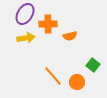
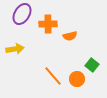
purple ellipse: moved 3 px left
yellow arrow: moved 11 px left, 11 px down
green square: moved 1 px left
orange circle: moved 3 px up
